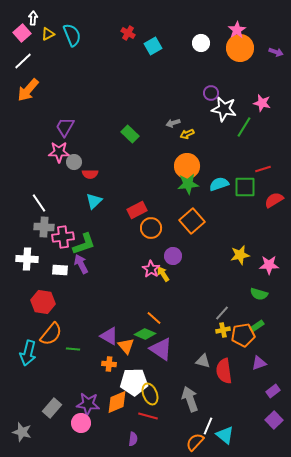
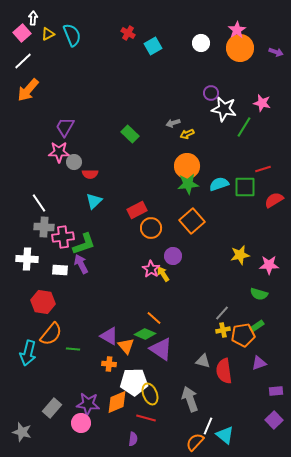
purple rectangle at (273, 391): moved 3 px right; rotated 32 degrees clockwise
red line at (148, 416): moved 2 px left, 2 px down
